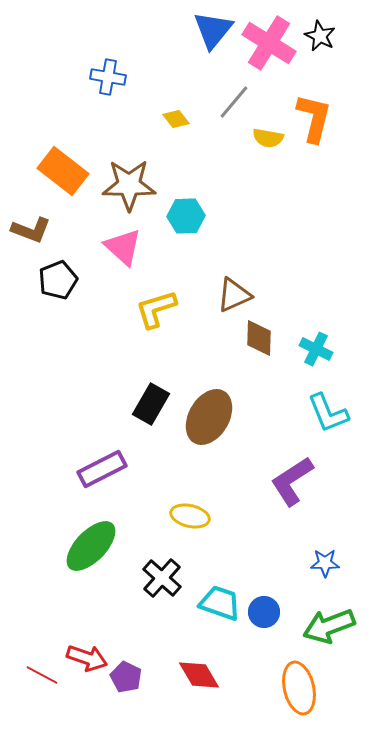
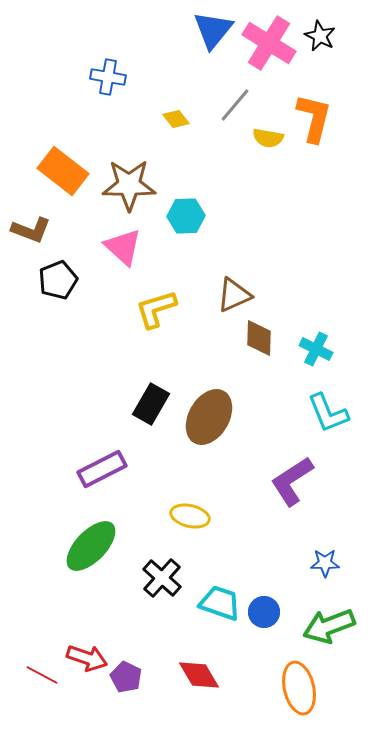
gray line: moved 1 px right, 3 px down
